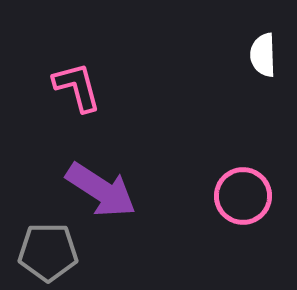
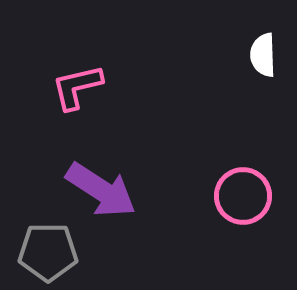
pink L-shape: rotated 88 degrees counterclockwise
